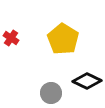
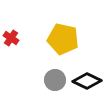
yellow pentagon: rotated 20 degrees counterclockwise
gray circle: moved 4 px right, 13 px up
